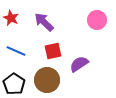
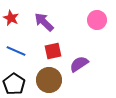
brown circle: moved 2 px right
